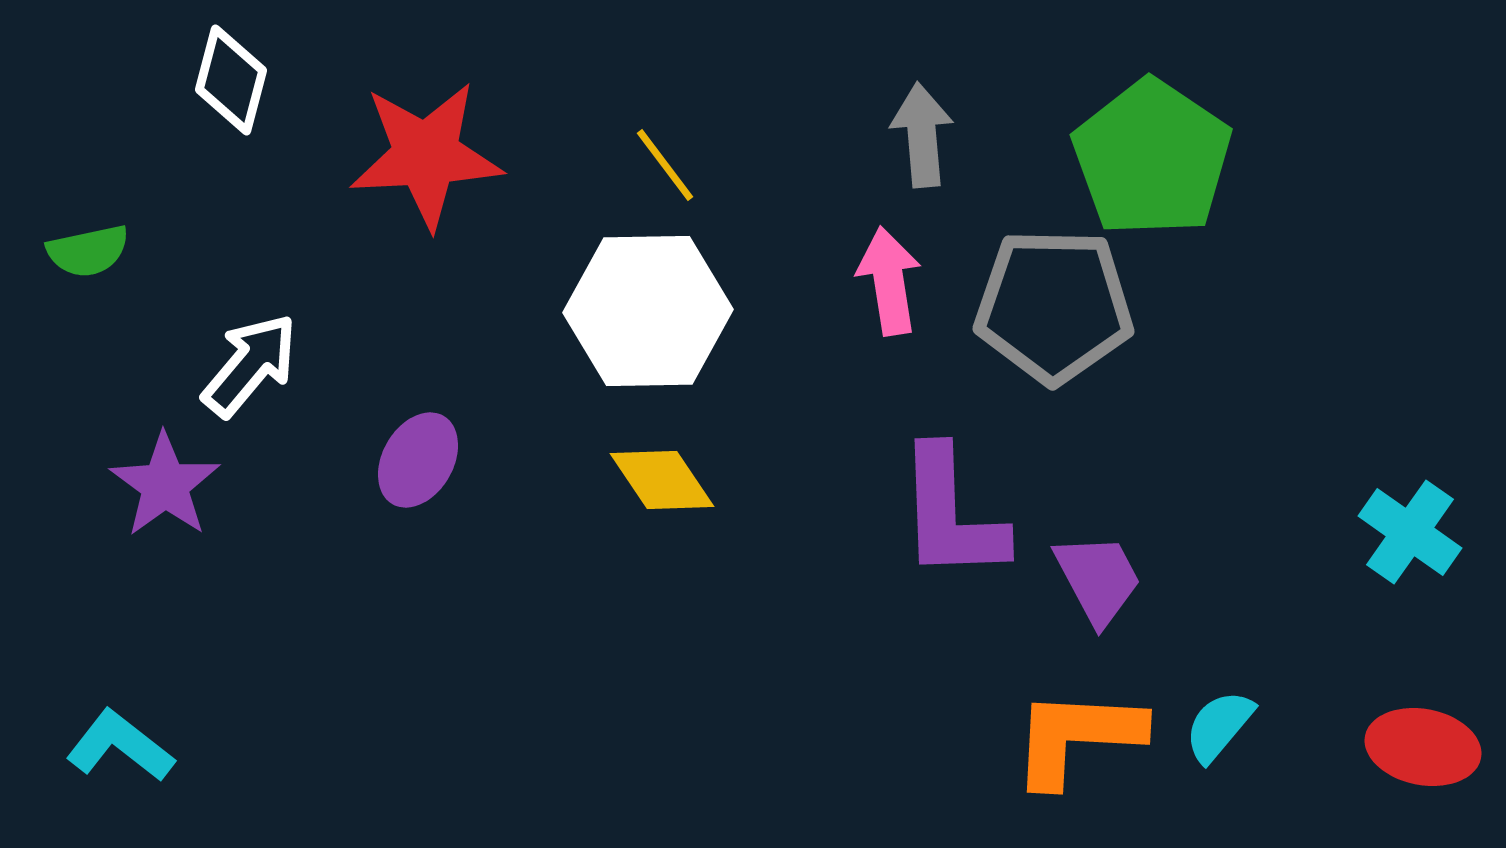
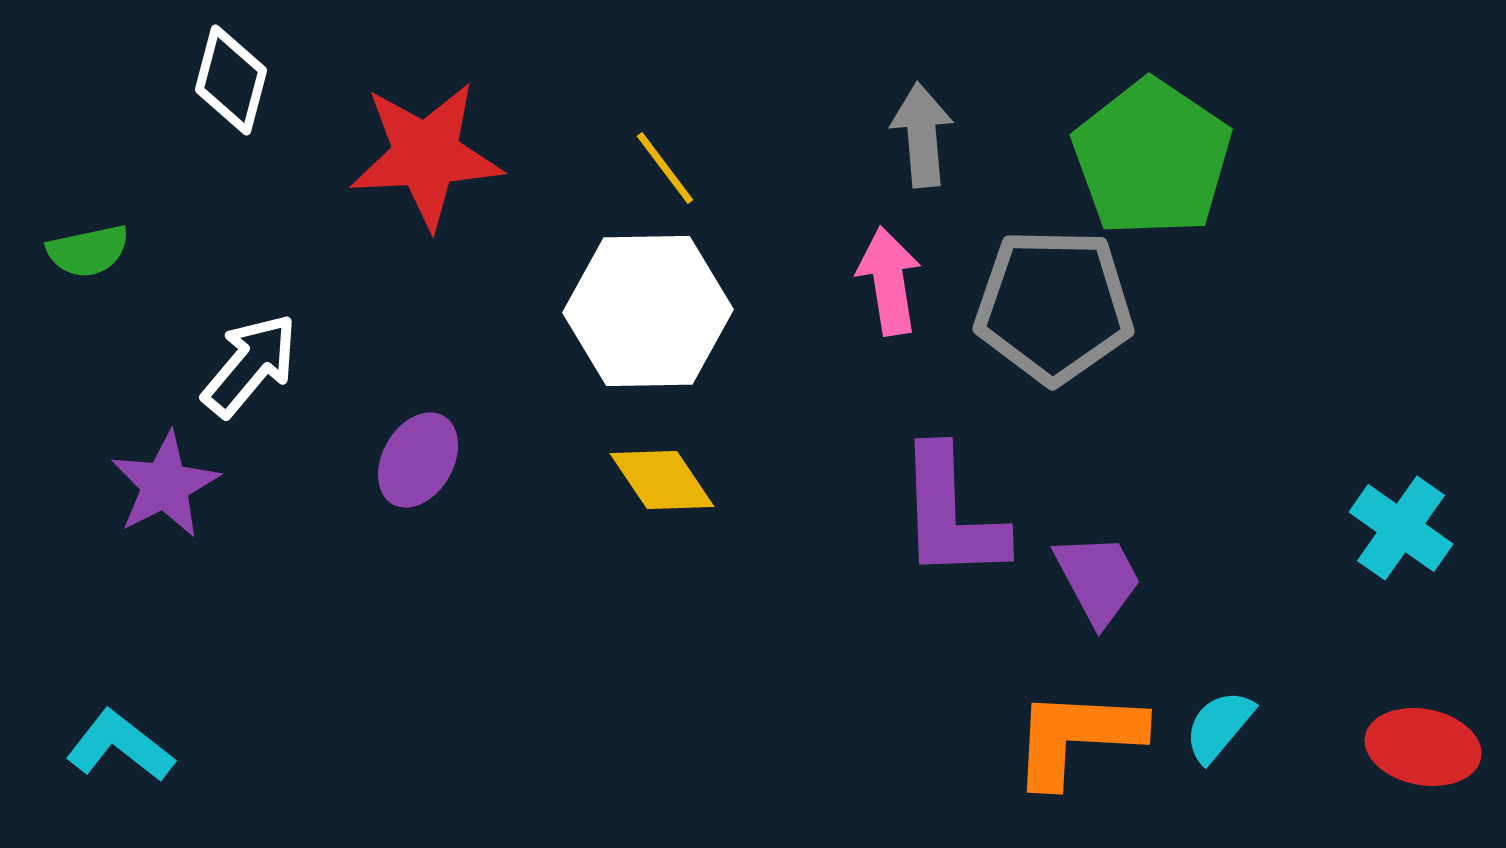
yellow line: moved 3 px down
purple star: rotated 9 degrees clockwise
cyan cross: moved 9 px left, 4 px up
